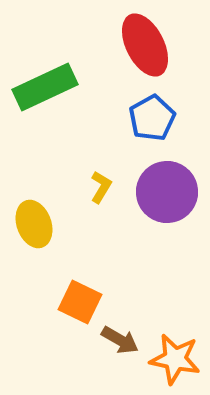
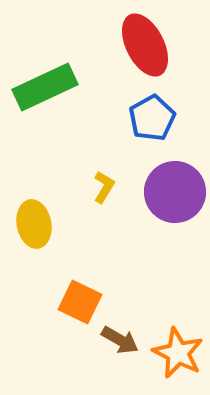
yellow L-shape: moved 3 px right
purple circle: moved 8 px right
yellow ellipse: rotated 9 degrees clockwise
orange star: moved 3 px right, 6 px up; rotated 15 degrees clockwise
